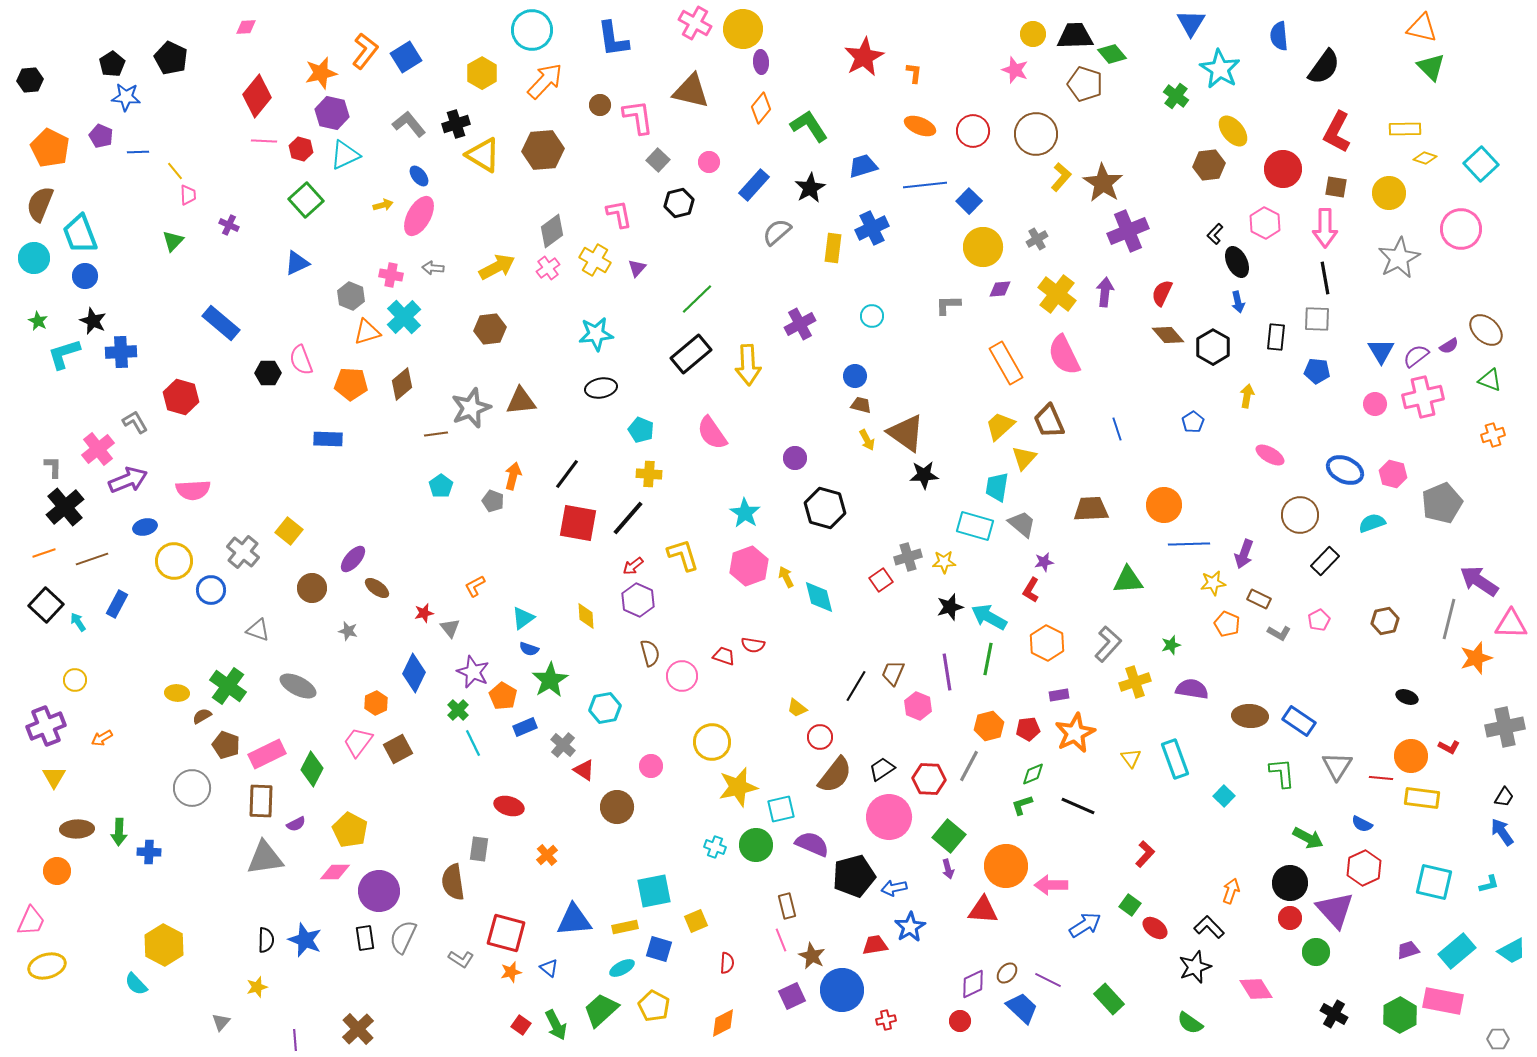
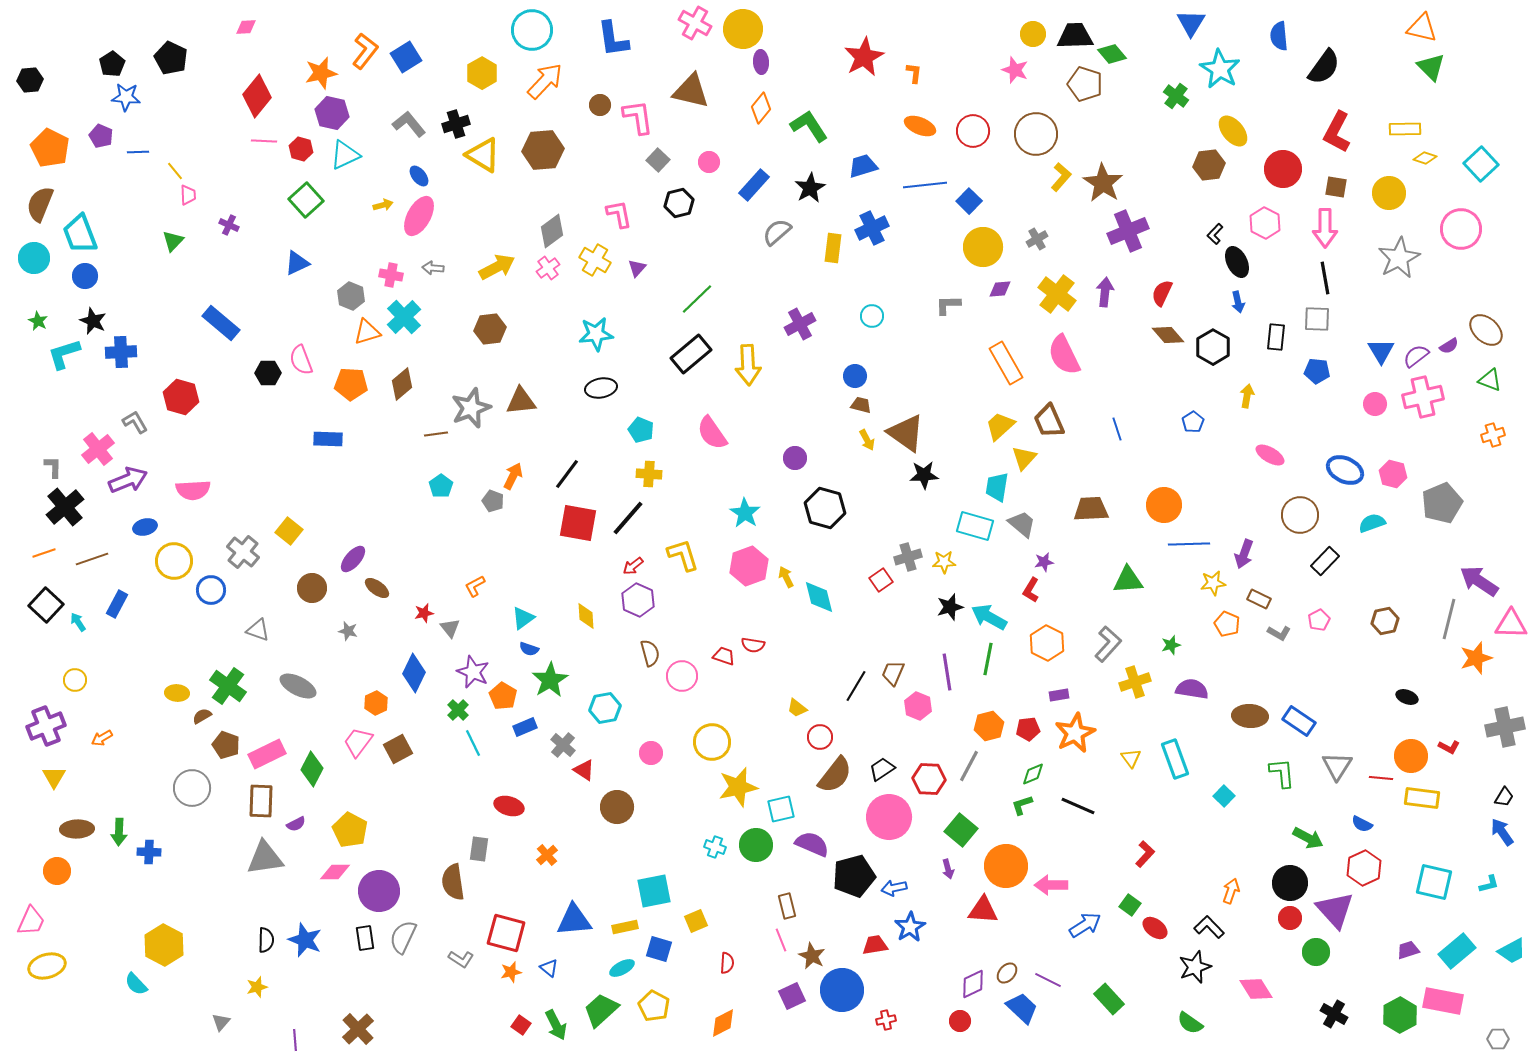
orange arrow at (513, 476): rotated 12 degrees clockwise
pink circle at (651, 766): moved 13 px up
green square at (949, 836): moved 12 px right, 6 px up
